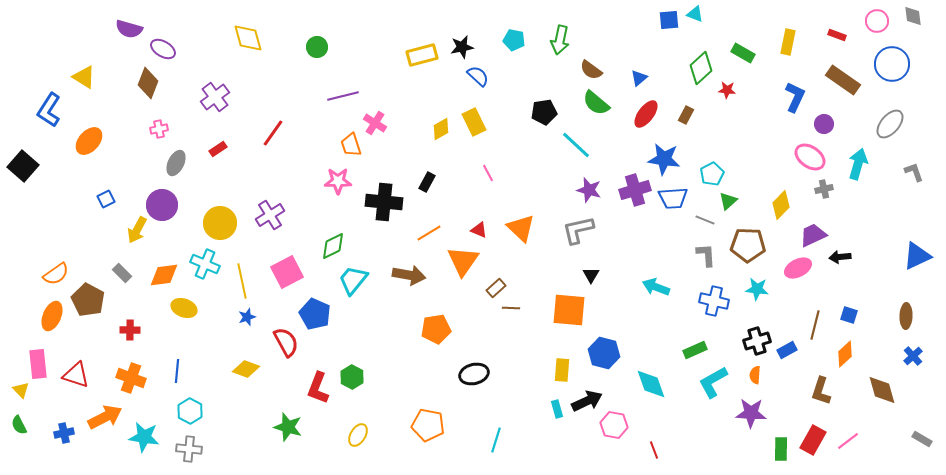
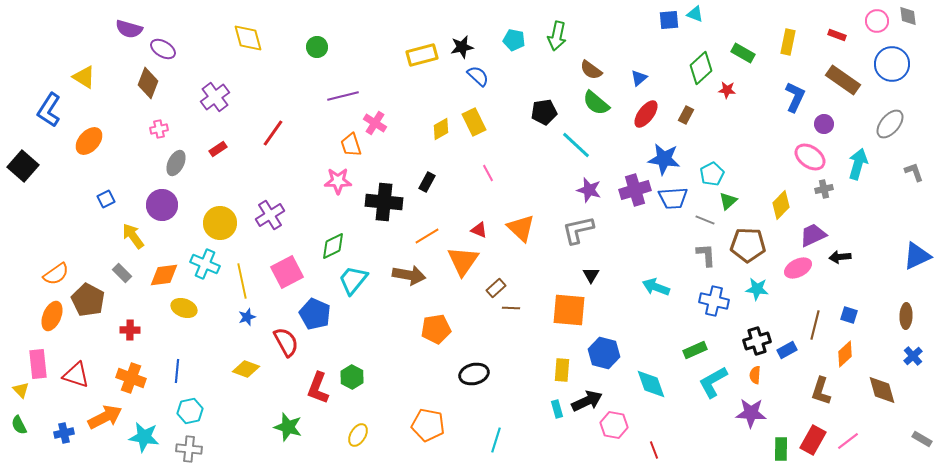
gray diamond at (913, 16): moved 5 px left
green arrow at (560, 40): moved 3 px left, 4 px up
yellow arrow at (137, 230): moved 4 px left, 6 px down; rotated 116 degrees clockwise
orange line at (429, 233): moved 2 px left, 3 px down
cyan hexagon at (190, 411): rotated 20 degrees clockwise
